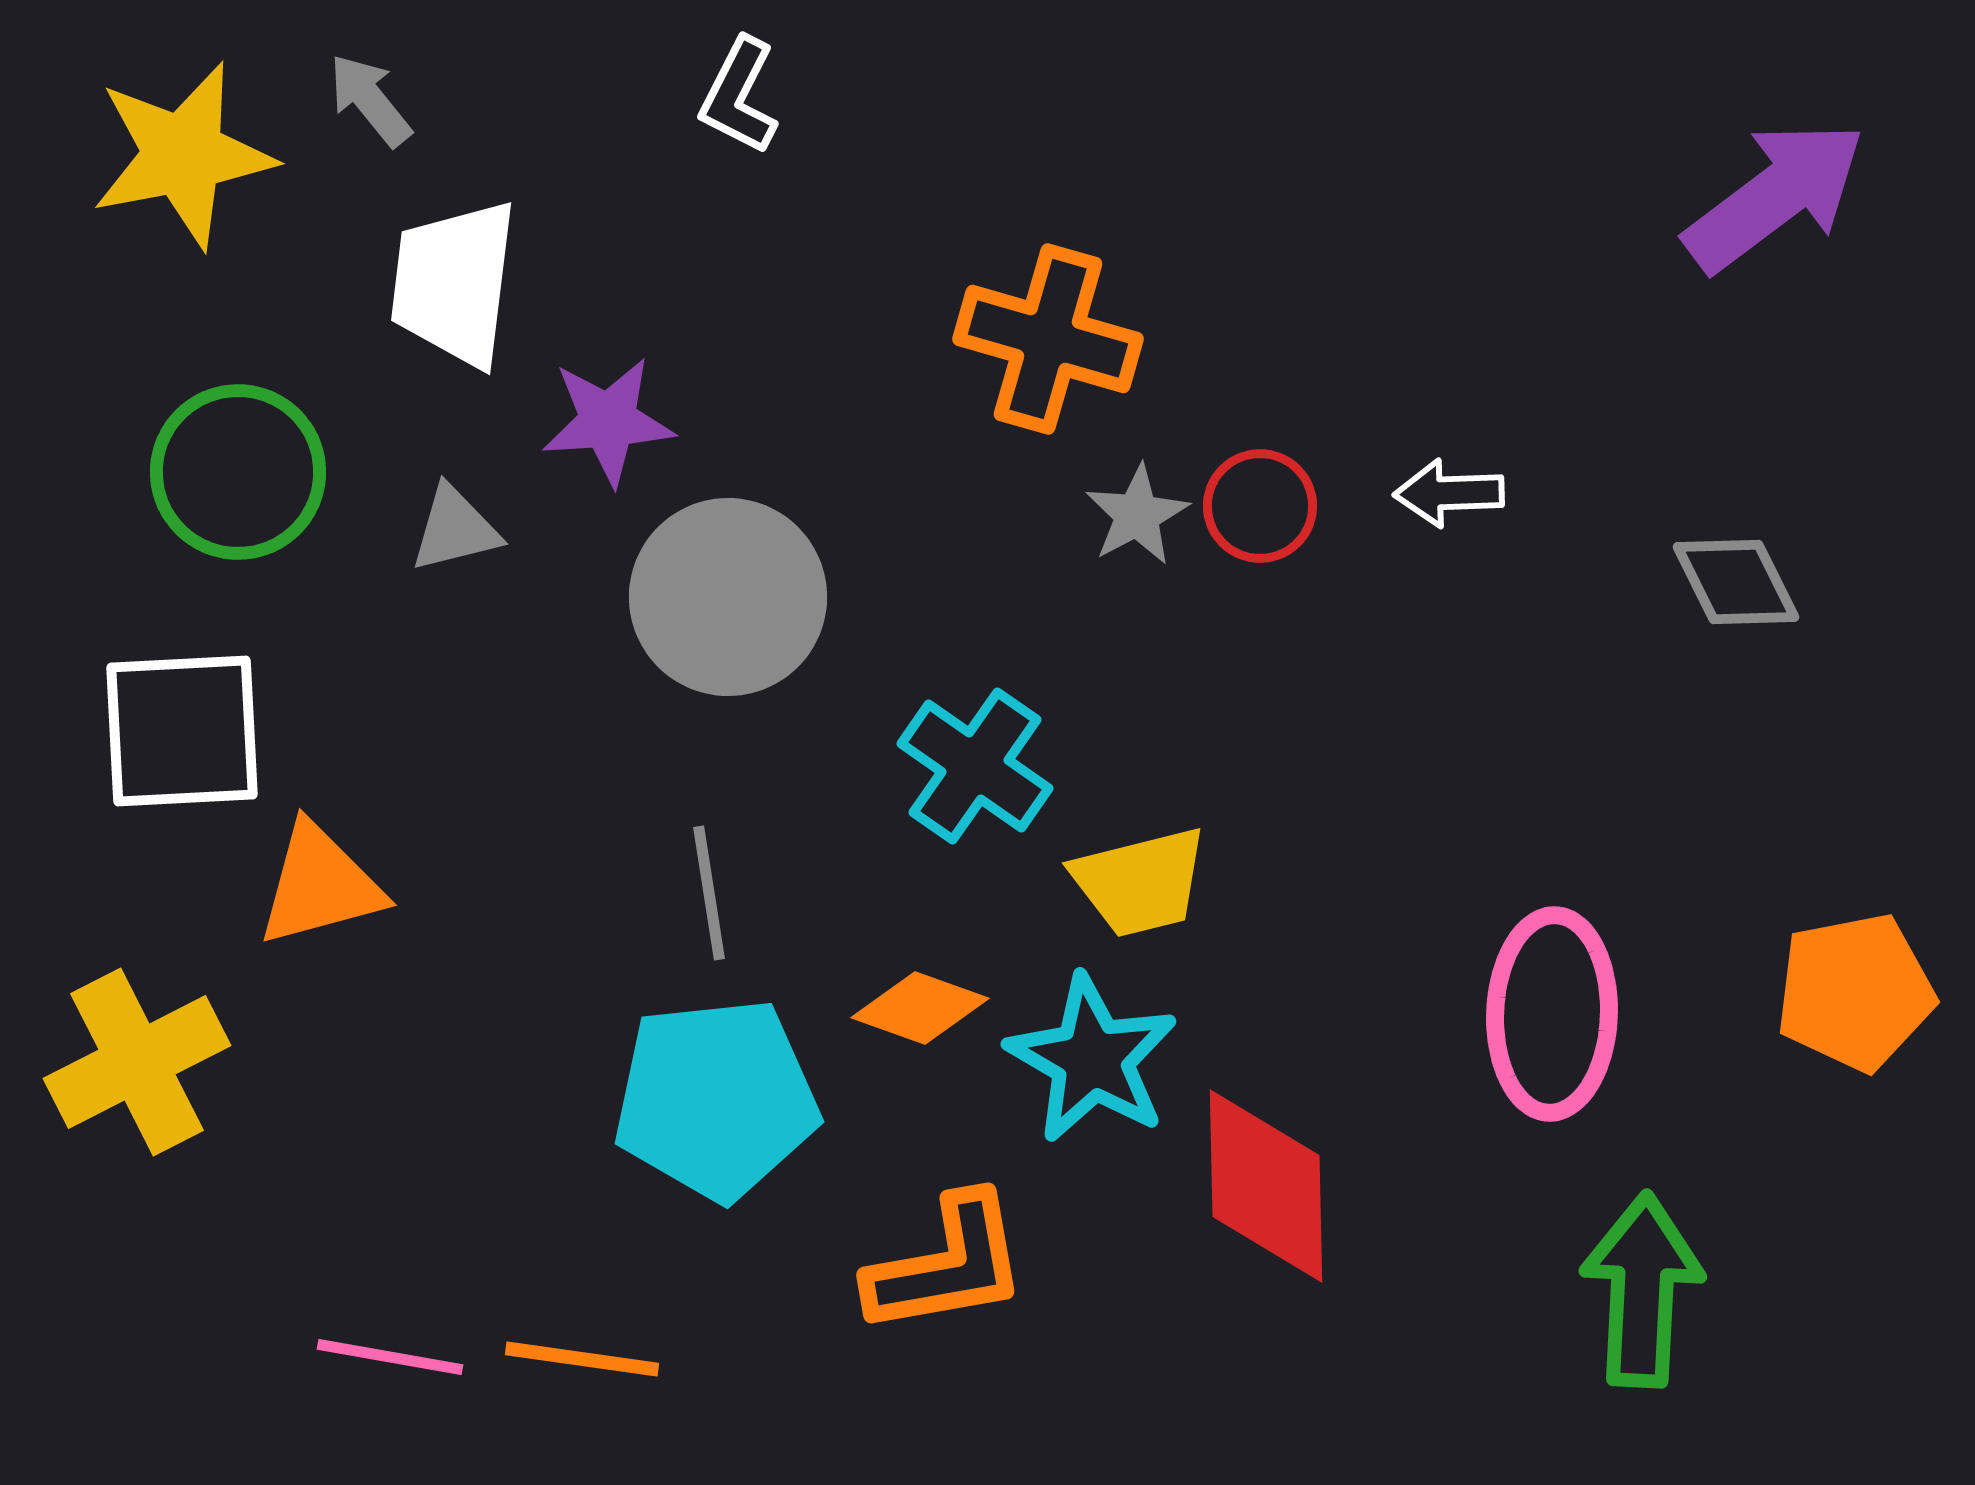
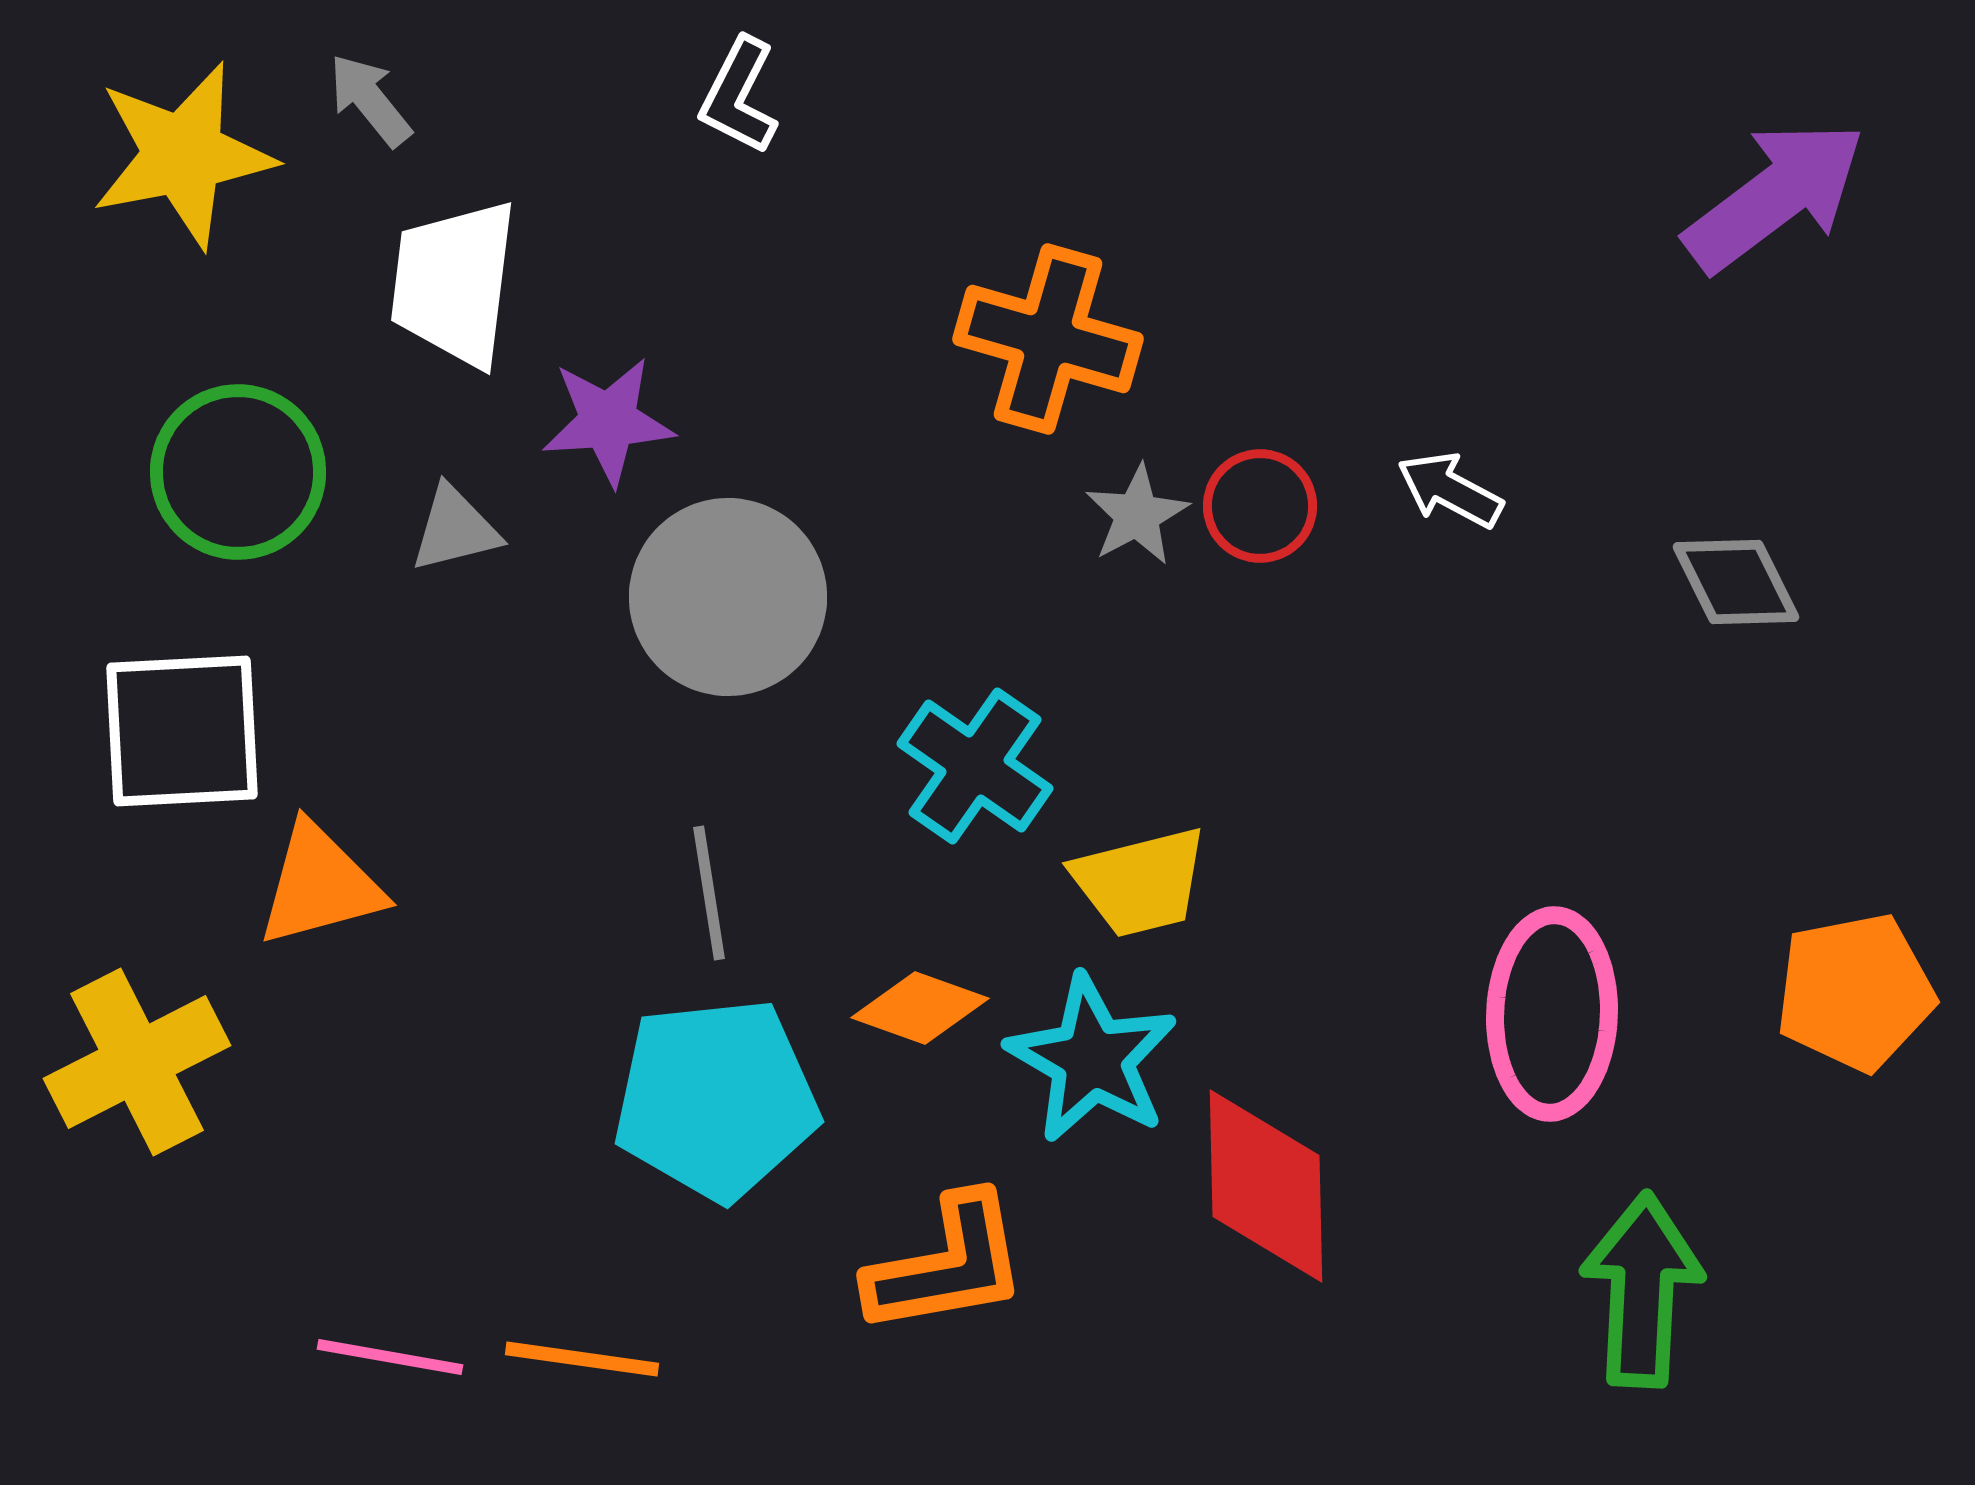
white arrow: moved 1 px right, 3 px up; rotated 30 degrees clockwise
